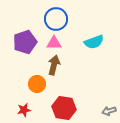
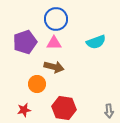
cyan semicircle: moved 2 px right
brown arrow: moved 2 px down; rotated 90 degrees clockwise
gray arrow: rotated 80 degrees counterclockwise
